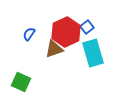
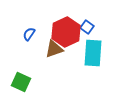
blue square: rotated 16 degrees counterclockwise
cyan rectangle: rotated 20 degrees clockwise
